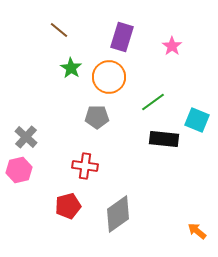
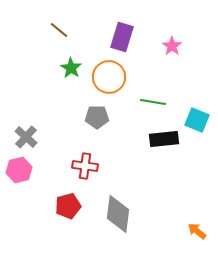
green line: rotated 45 degrees clockwise
black rectangle: rotated 12 degrees counterclockwise
gray diamond: rotated 48 degrees counterclockwise
